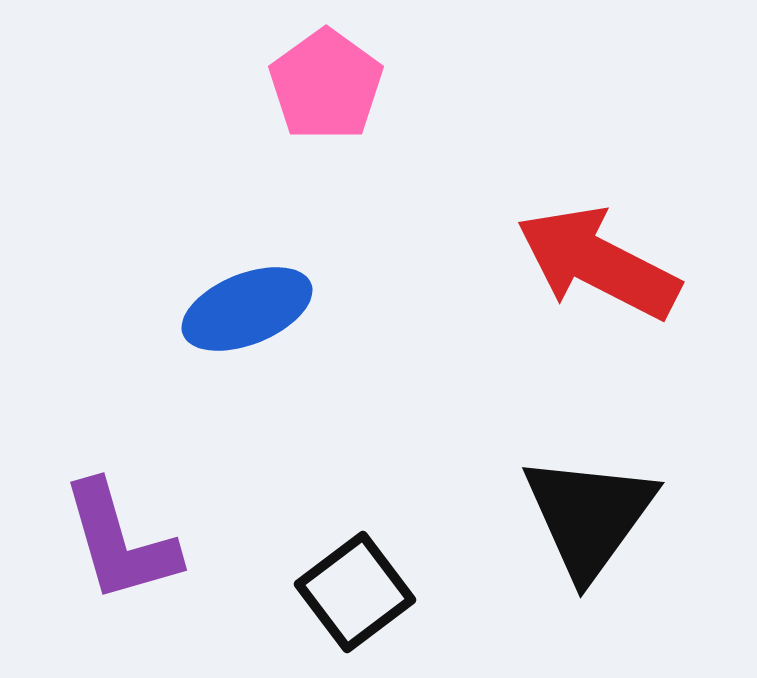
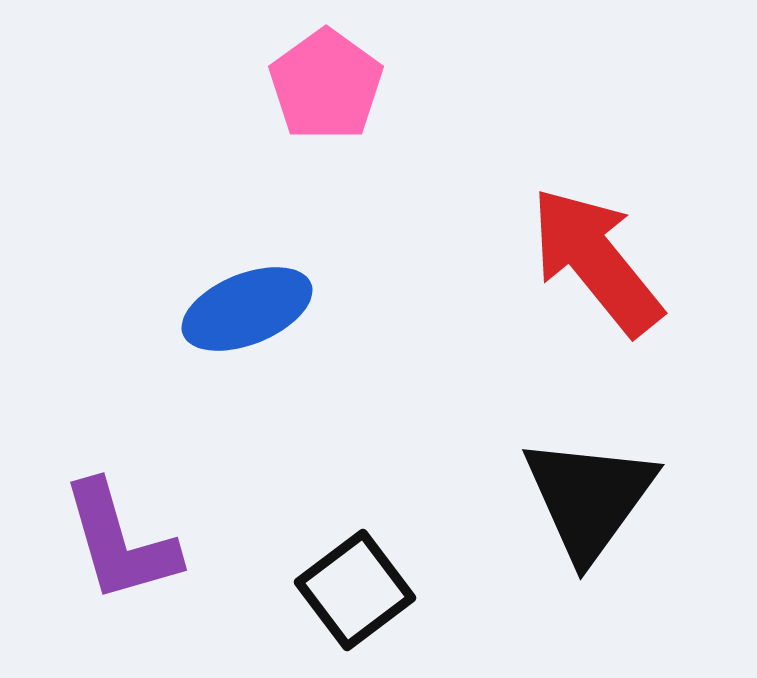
red arrow: moved 2 px left, 2 px up; rotated 24 degrees clockwise
black triangle: moved 18 px up
black square: moved 2 px up
